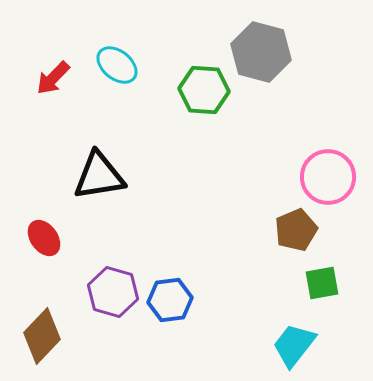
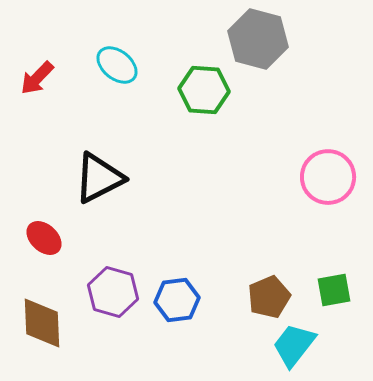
gray hexagon: moved 3 px left, 13 px up
red arrow: moved 16 px left
black triangle: moved 2 px down; rotated 18 degrees counterclockwise
brown pentagon: moved 27 px left, 67 px down
red ellipse: rotated 12 degrees counterclockwise
green square: moved 12 px right, 7 px down
blue hexagon: moved 7 px right
brown diamond: moved 13 px up; rotated 46 degrees counterclockwise
